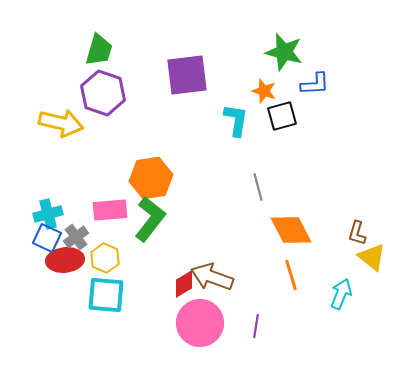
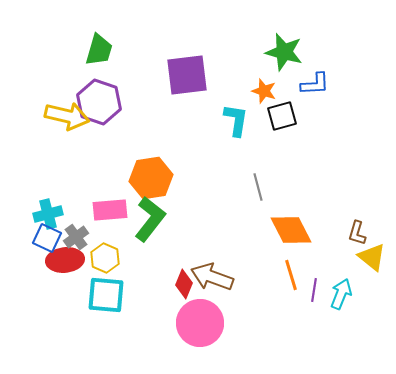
purple hexagon: moved 4 px left, 9 px down
yellow arrow: moved 6 px right, 7 px up
red diamond: rotated 36 degrees counterclockwise
purple line: moved 58 px right, 36 px up
